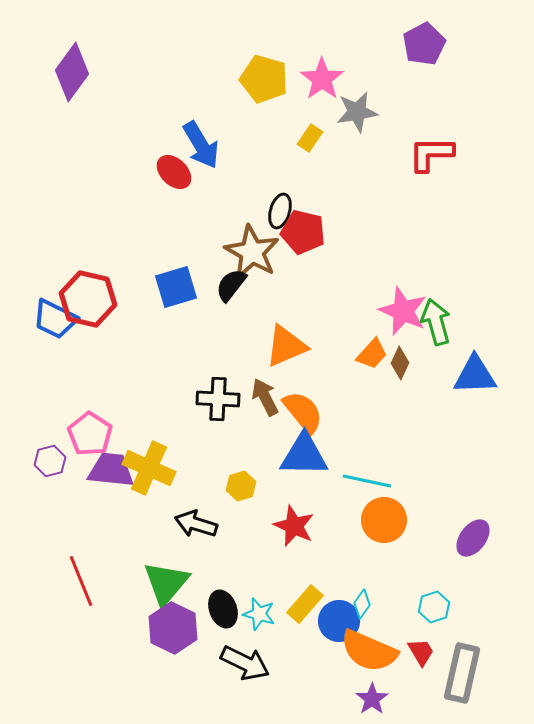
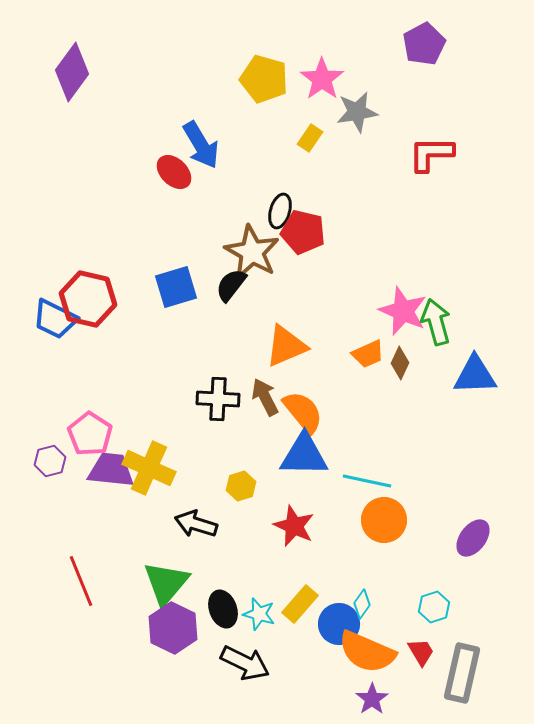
orange trapezoid at (372, 354): moved 4 px left; rotated 24 degrees clockwise
yellow rectangle at (305, 604): moved 5 px left
blue circle at (339, 621): moved 3 px down
orange semicircle at (369, 651): moved 2 px left, 1 px down
